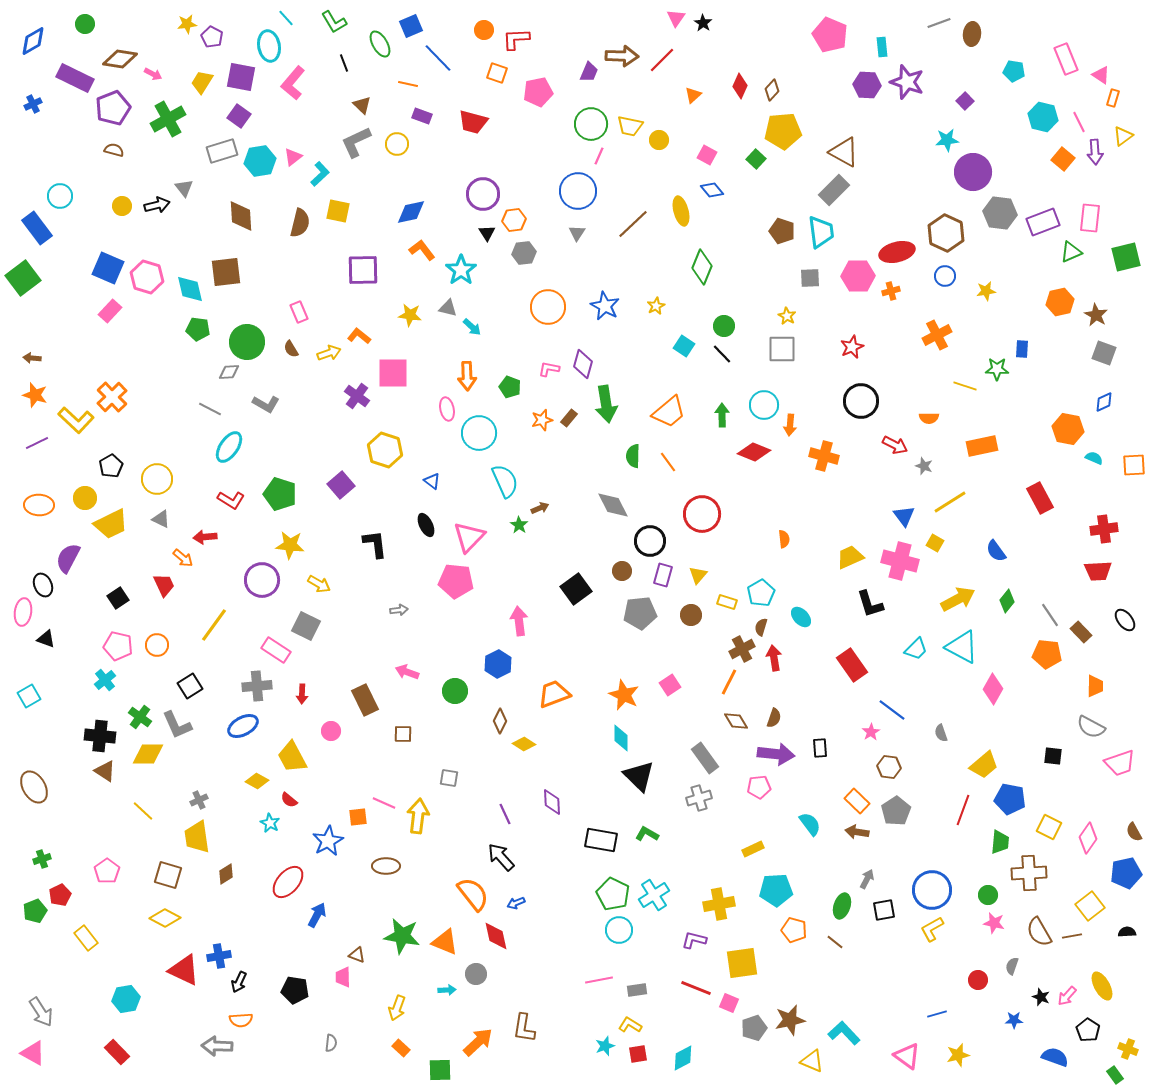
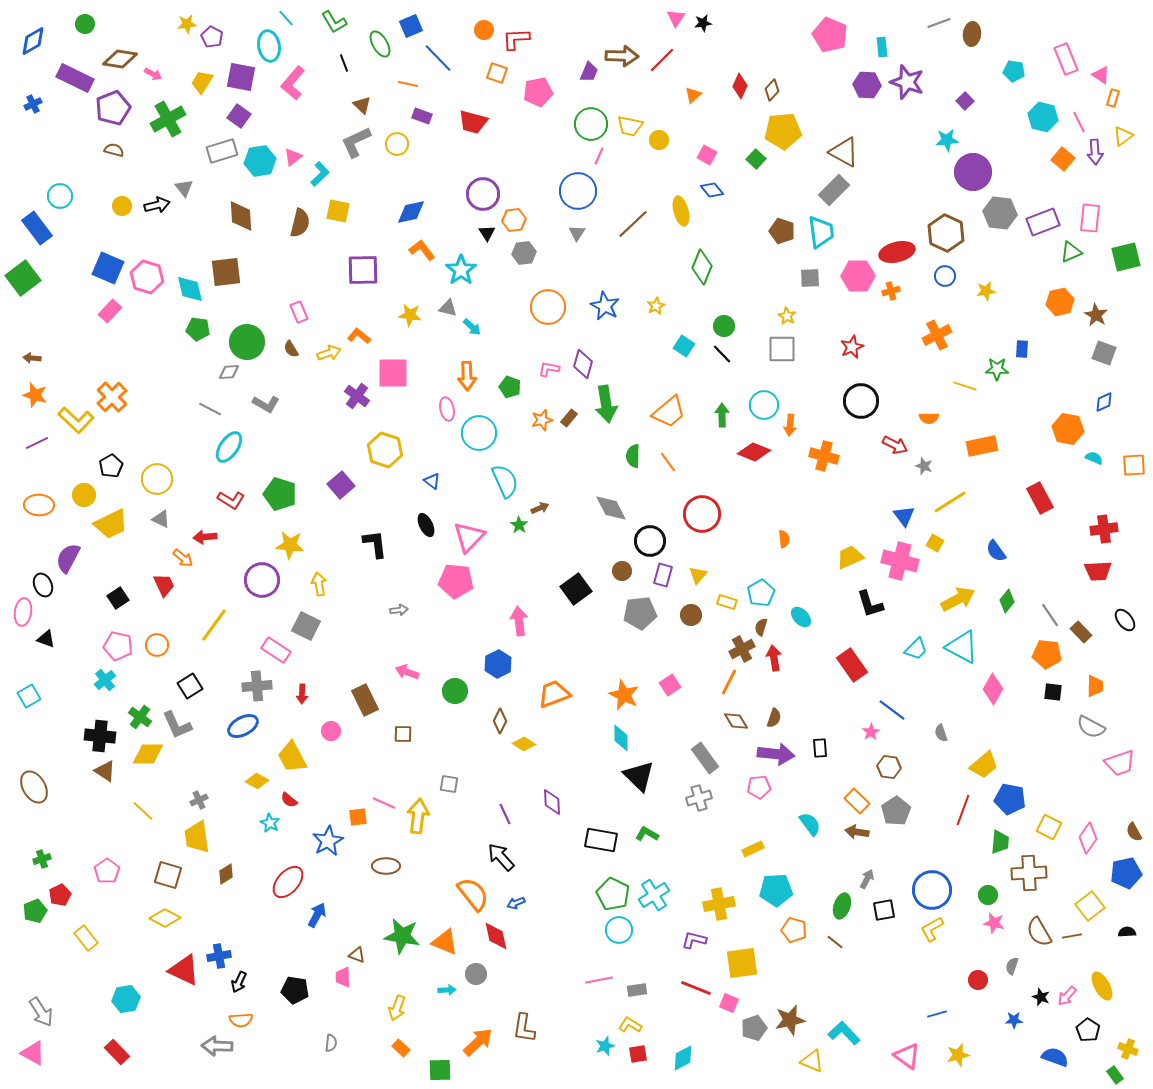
black star at (703, 23): rotated 30 degrees clockwise
yellow circle at (85, 498): moved 1 px left, 3 px up
gray diamond at (613, 505): moved 2 px left, 3 px down
yellow arrow at (319, 584): rotated 130 degrees counterclockwise
black square at (1053, 756): moved 64 px up
gray square at (449, 778): moved 6 px down
